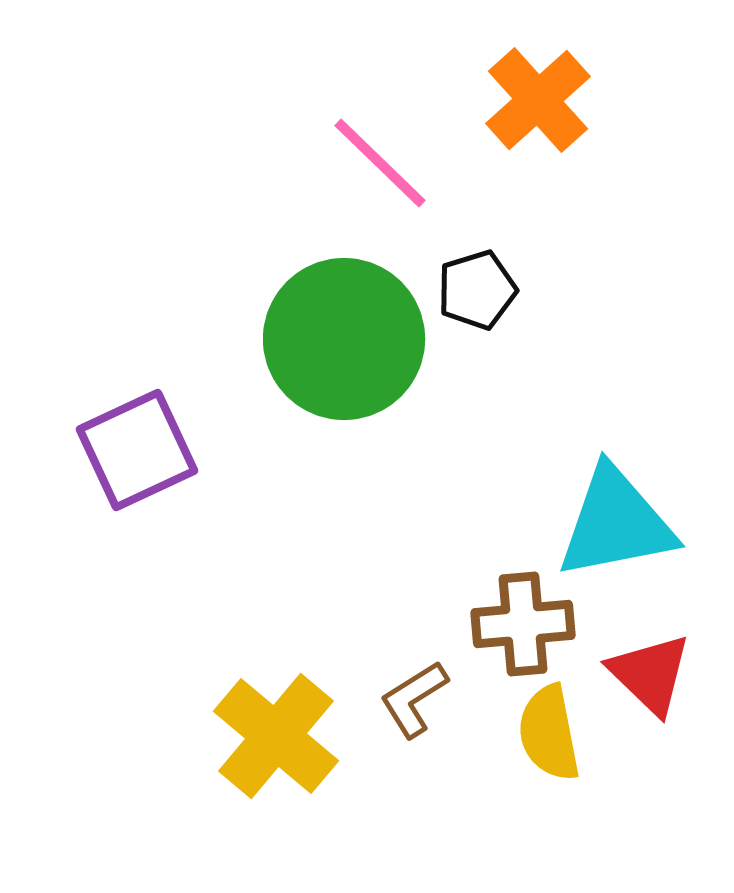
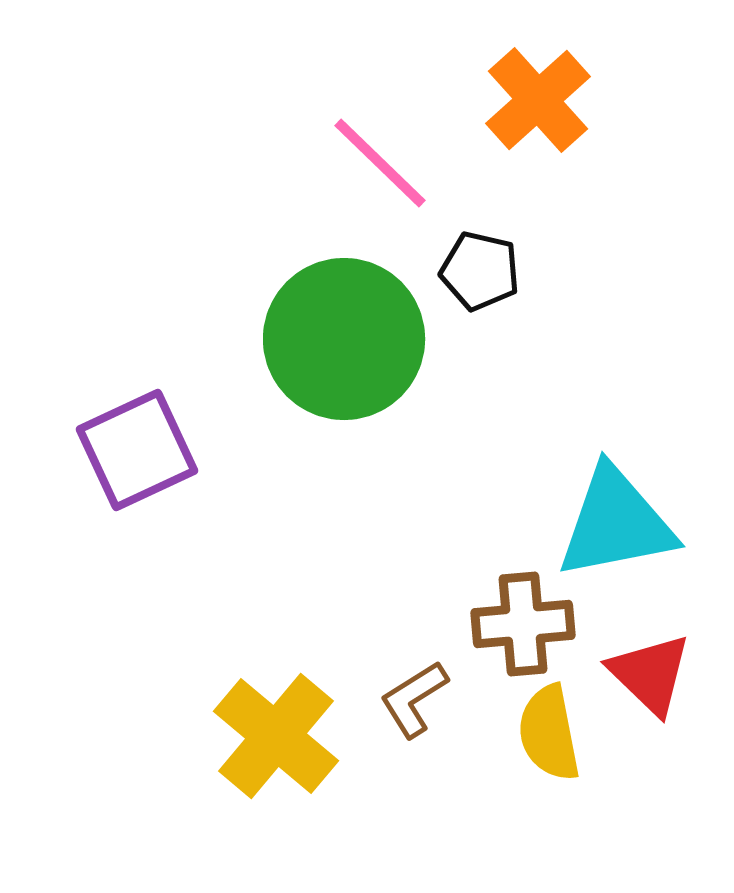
black pentagon: moved 3 px right, 19 px up; rotated 30 degrees clockwise
